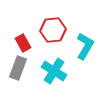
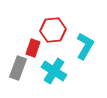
red rectangle: moved 10 px right, 5 px down; rotated 48 degrees clockwise
